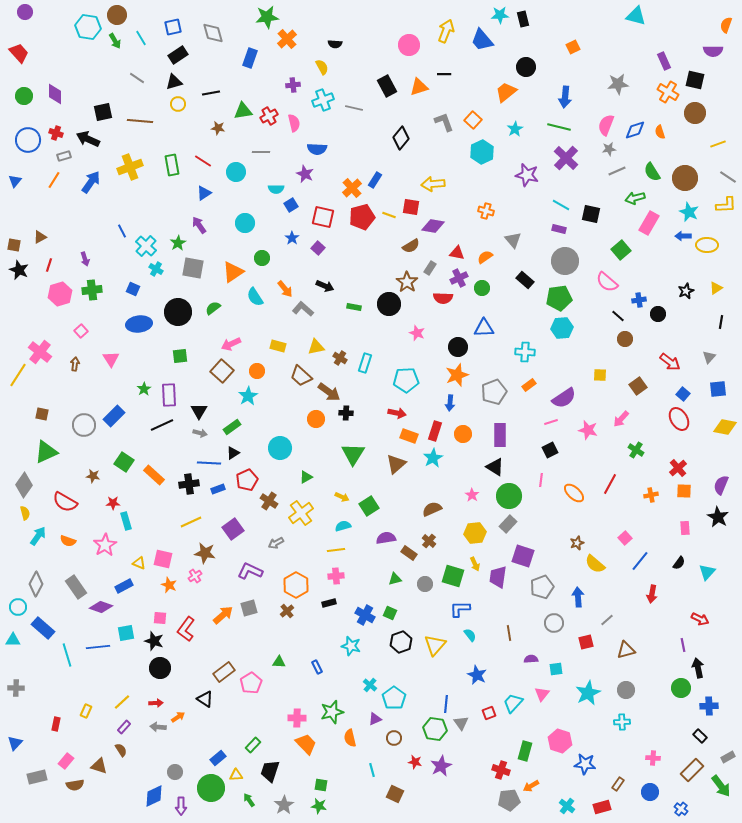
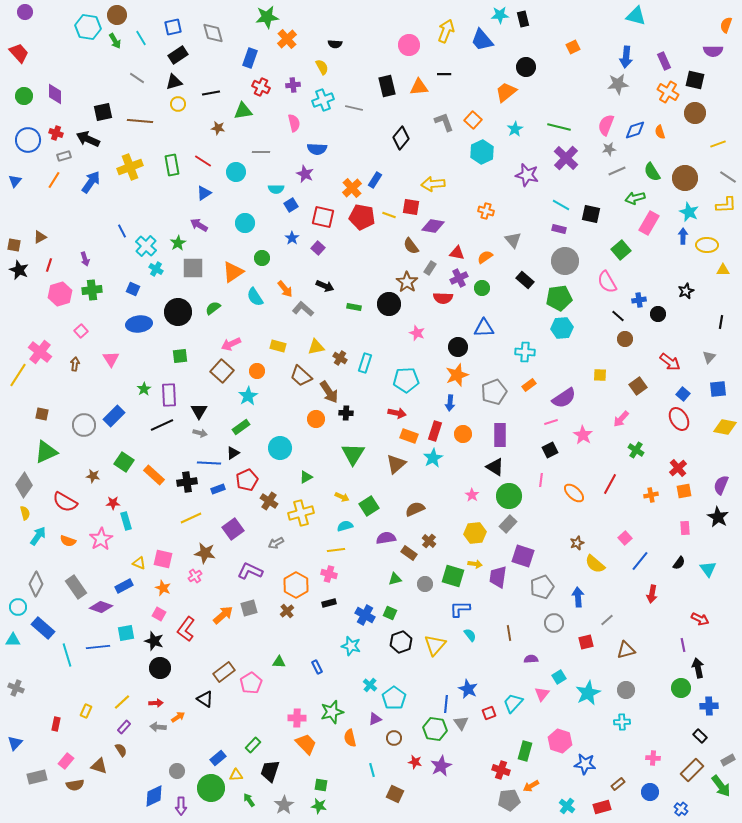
black rectangle at (387, 86): rotated 15 degrees clockwise
orange triangle at (419, 87): rotated 12 degrees clockwise
blue arrow at (565, 97): moved 61 px right, 40 px up
red cross at (269, 116): moved 8 px left, 29 px up; rotated 36 degrees counterclockwise
red pentagon at (362, 217): rotated 25 degrees clockwise
purple arrow at (199, 225): rotated 24 degrees counterclockwise
blue arrow at (683, 236): rotated 91 degrees clockwise
brown semicircle at (411, 246): rotated 84 degrees clockwise
gray square at (193, 268): rotated 10 degrees counterclockwise
pink semicircle at (607, 282): rotated 20 degrees clockwise
yellow triangle at (716, 288): moved 7 px right, 18 px up; rotated 32 degrees clockwise
brown arrow at (329, 392): rotated 20 degrees clockwise
green rectangle at (232, 427): moved 9 px right
pink star at (588, 430): moved 5 px left, 5 px down; rotated 18 degrees clockwise
black cross at (189, 484): moved 2 px left, 2 px up
orange square at (684, 491): rotated 14 degrees counterclockwise
brown semicircle at (432, 509): moved 17 px left
yellow cross at (301, 513): rotated 20 degrees clockwise
yellow line at (191, 522): moved 4 px up
cyan semicircle at (343, 526): moved 2 px right
pink star at (105, 545): moved 4 px left, 6 px up
yellow arrow at (475, 564): rotated 56 degrees counterclockwise
cyan triangle at (707, 572): moved 1 px right, 3 px up; rotated 18 degrees counterclockwise
pink cross at (336, 576): moved 7 px left, 2 px up; rotated 21 degrees clockwise
orange star at (169, 585): moved 6 px left, 3 px down
pink square at (160, 618): moved 1 px left, 4 px up; rotated 24 degrees clockwise
cyan square at (556, 669): moved 3 px right, 8 px down; rotated 24 degrees counterclockwise
blue star at (477, 675): moved 9 px left, 14 px down
gray cross at (16, 688): rotated 21 degrees clockwise
gray rectangle at (728, 757): moved 3 px down
gray circle at (175, 772): moved 2 px right, 1 px up
brown rectangle at (618, 784): rotated 16 degrees clockwise
